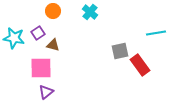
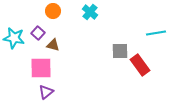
purple square: rotated 16 degrees counterclockwise
gray square: rotated 12 degrees clockwise
